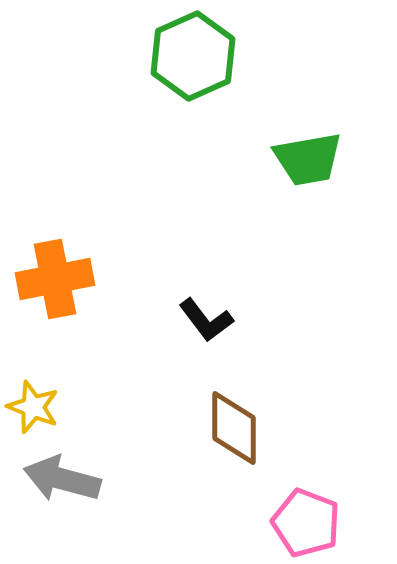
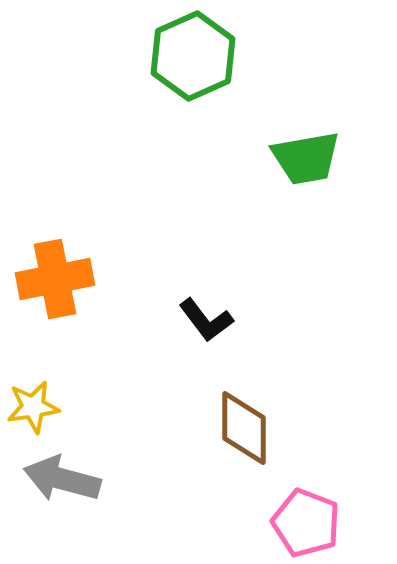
green trapezoid: moved 2 px left, 1 px up
yellow star: rotated 30 degrees counterclockwise
brown diamond: moved 10 px right
